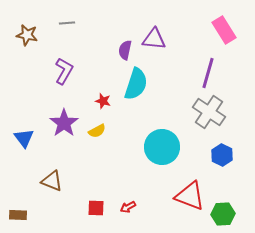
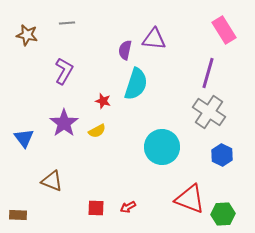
red triangle: moved 3 px down
